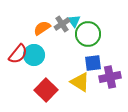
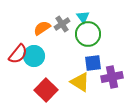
cyan triangle: moved 9 px right, 4 px up
cyan circle: moved 1 px down
purple cross: moved 2 px right
